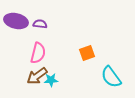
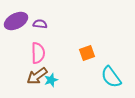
purple ellipse: rotated 40 degrees counterclockwise
pink semicircle: rotated 15 degrees counterclockwise
cyan star: rotated 16 degrees counterclockwise
